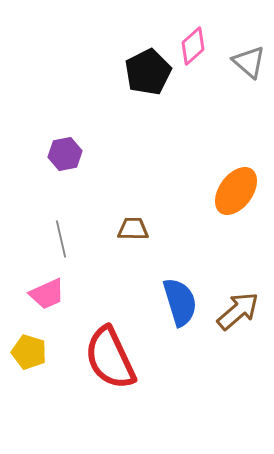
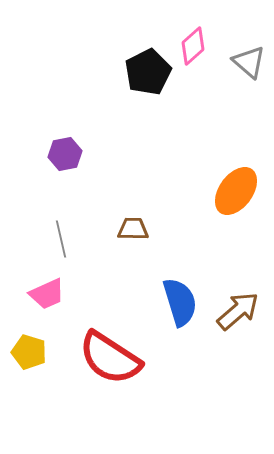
red semicircle: rotated 32 degrees counterclockwise
